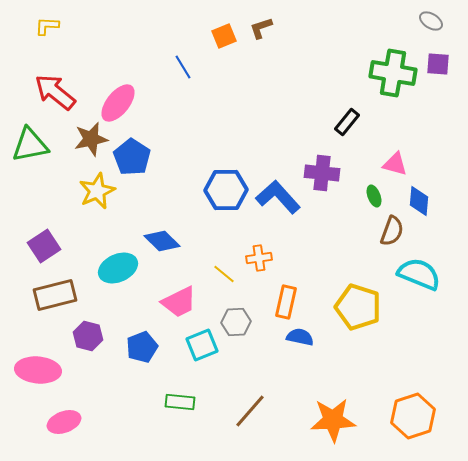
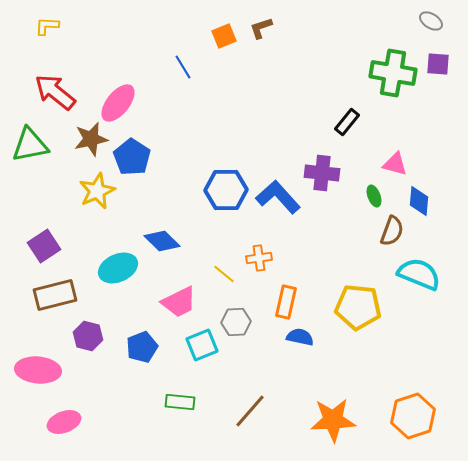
yellow pentagon at (358, 307): rotated 12 degrees counterclockwise
